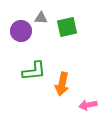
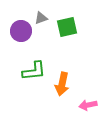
gray triangle: rotated 24 degrees counterclockwise
